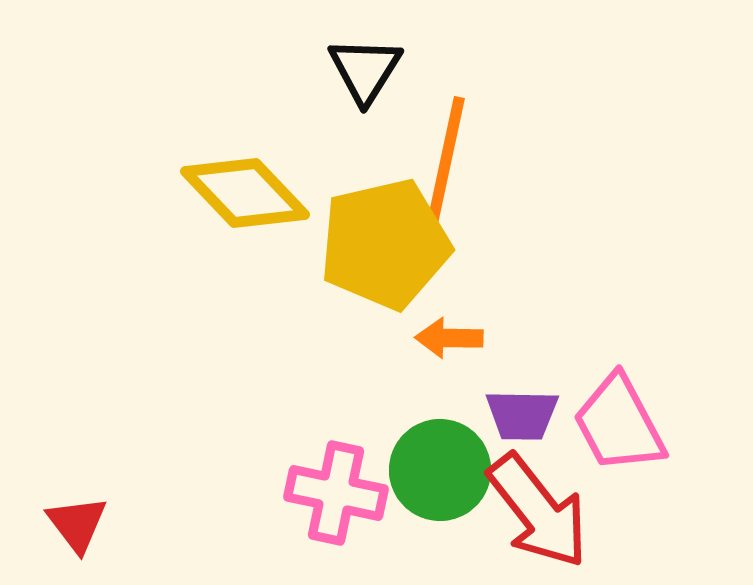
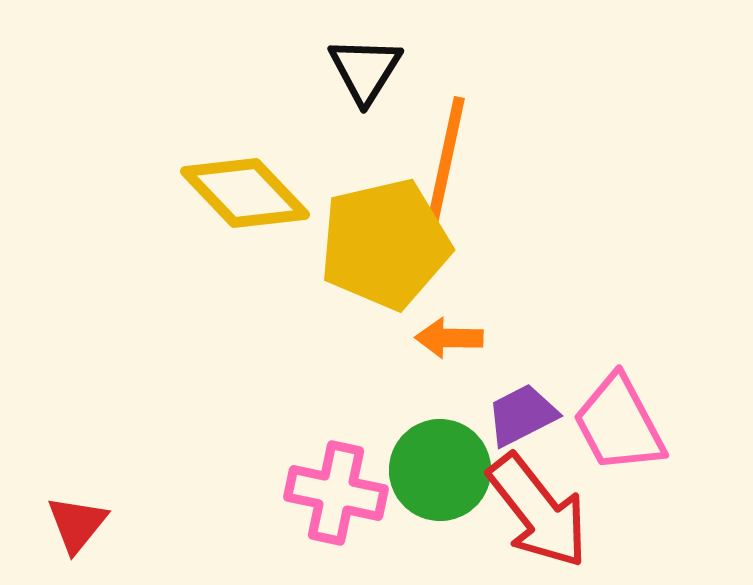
purple trapezoid: rotated 152 degrees clockwise
red triangle: rotated 16 degrees clockwise
